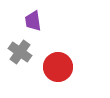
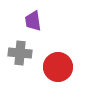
gray cross: moved 1 px down; rotated 30 degrees counterclockwise
